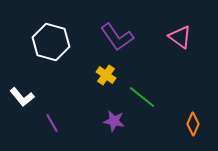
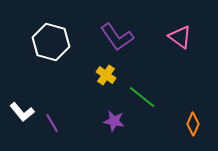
white L-shape: moved 15 px down
